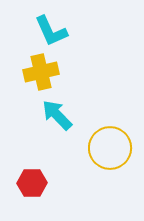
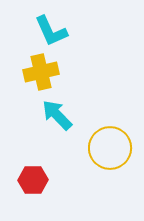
red hexagon: moved 1 px right, 3 px up
